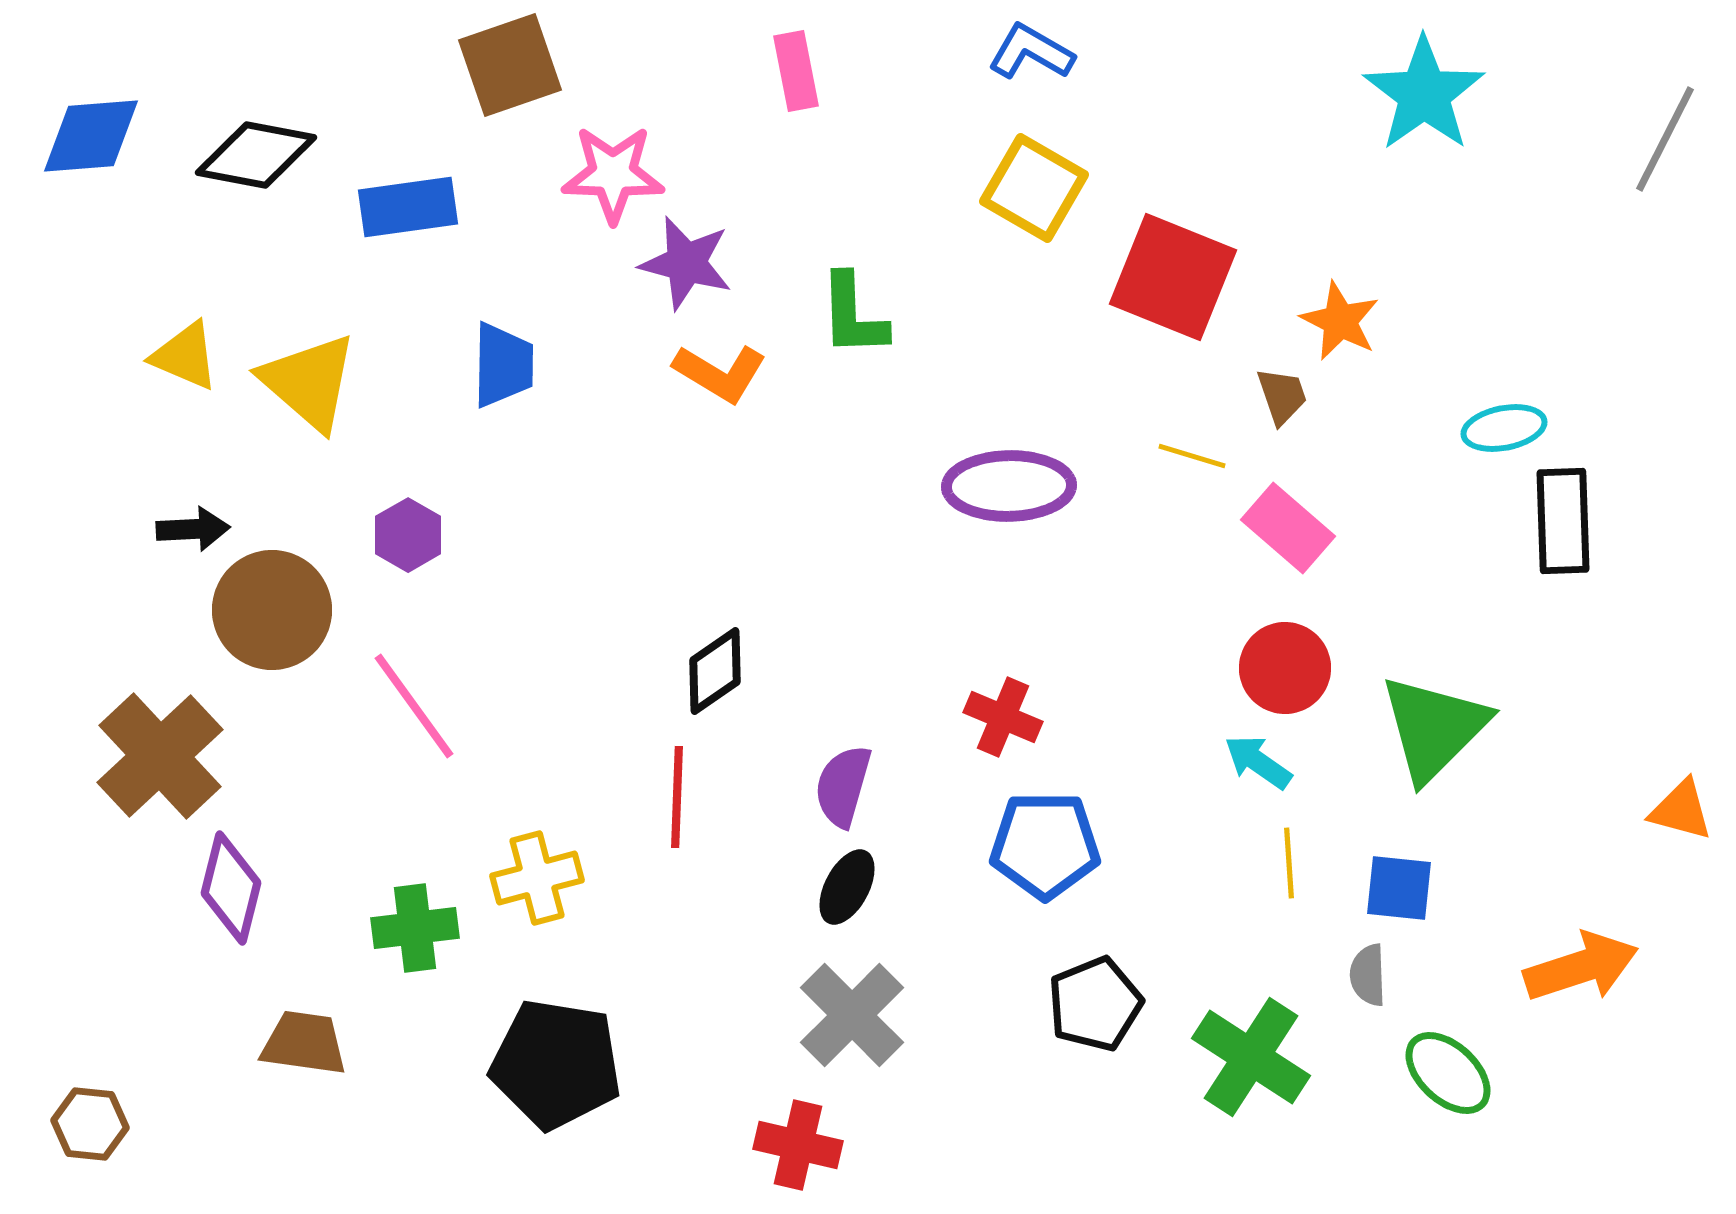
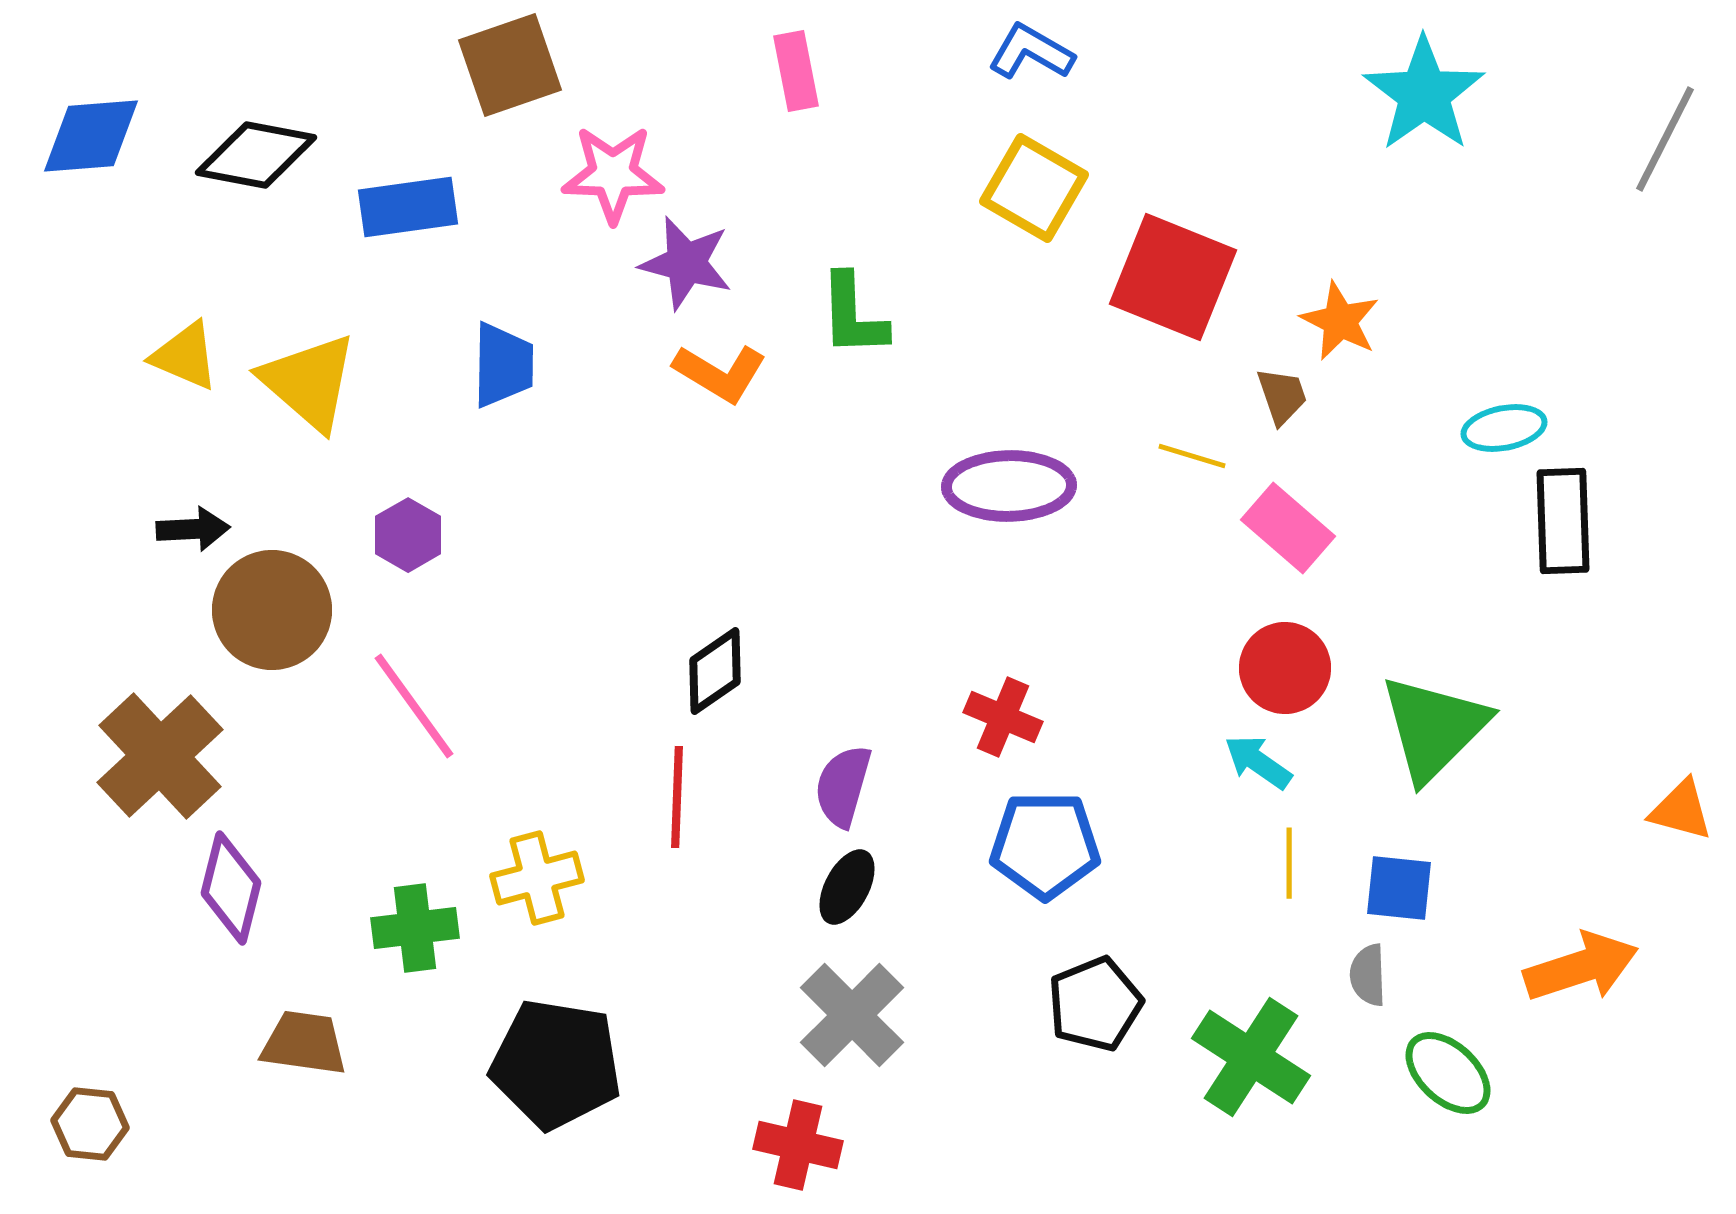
yellow line at (1289, 863): rotated 4 degrees clockwise
